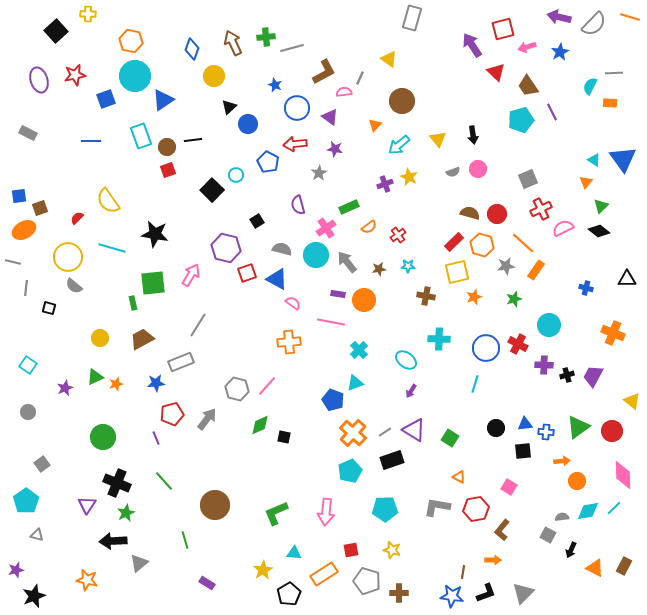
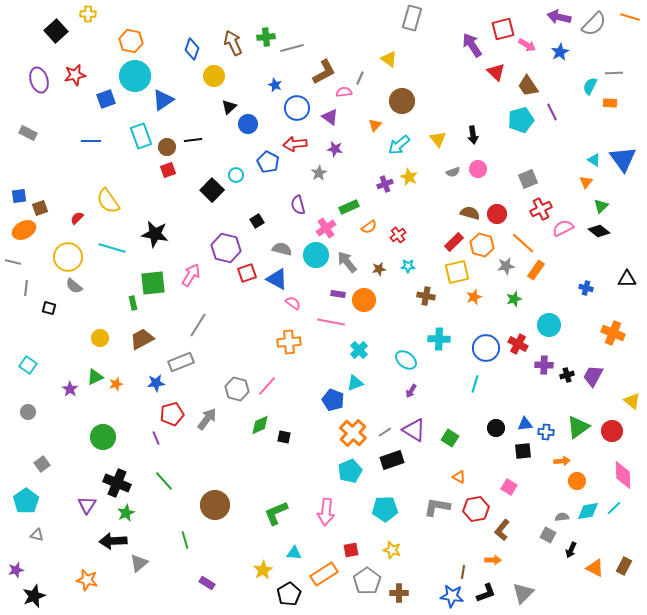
pink arrow at (527, 47): moved 2 px up; rotated 132 degrees counterclockwise
purple star at (65, 388): moved 5 px right, 1 px down; rotated 14 degrees counterclockwise
gray pentagon at (367, 581): rotated 20 degrees clockwise
